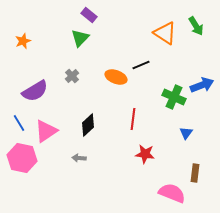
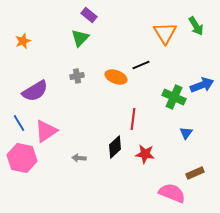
orange triangle: rotated 25 degrees clockwise
gray cross: moved 5 px right; rotated 32 degrees clockwise
black diamond: moved 27 px right, 22 px down
brown rectangle: rotated 60 degrees clockwise
